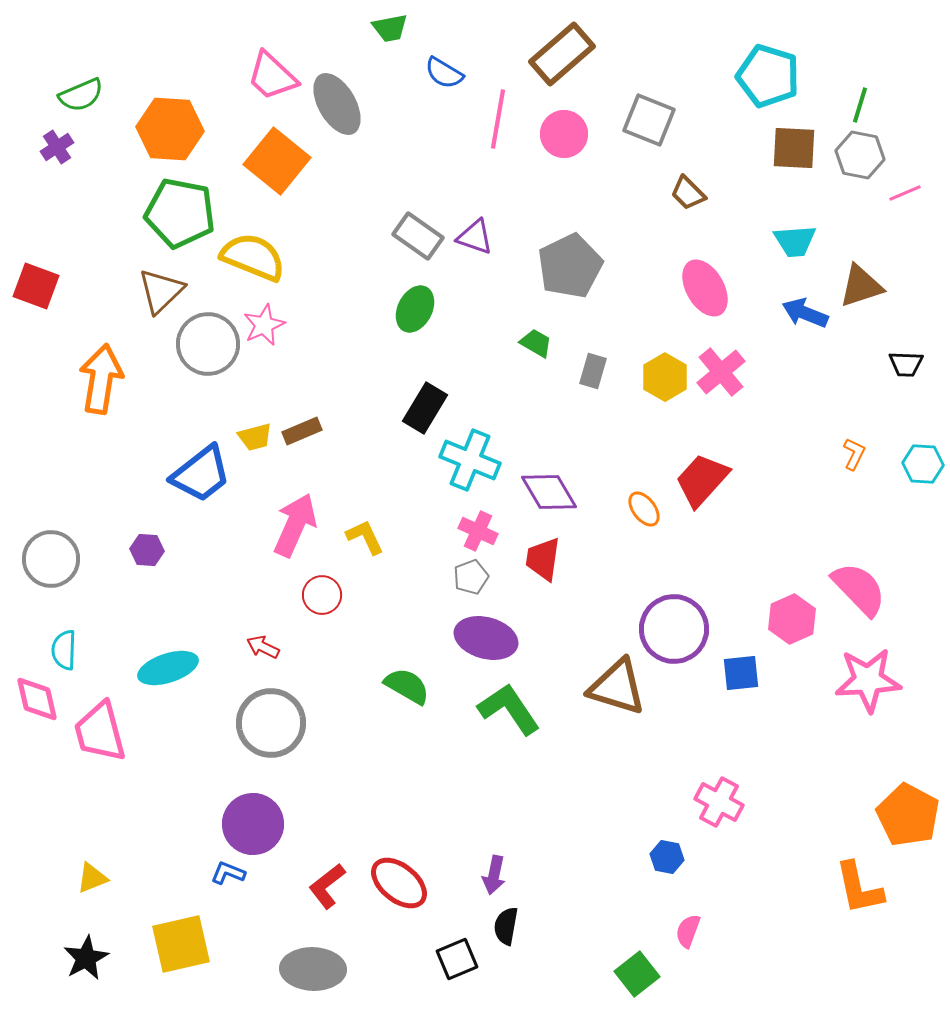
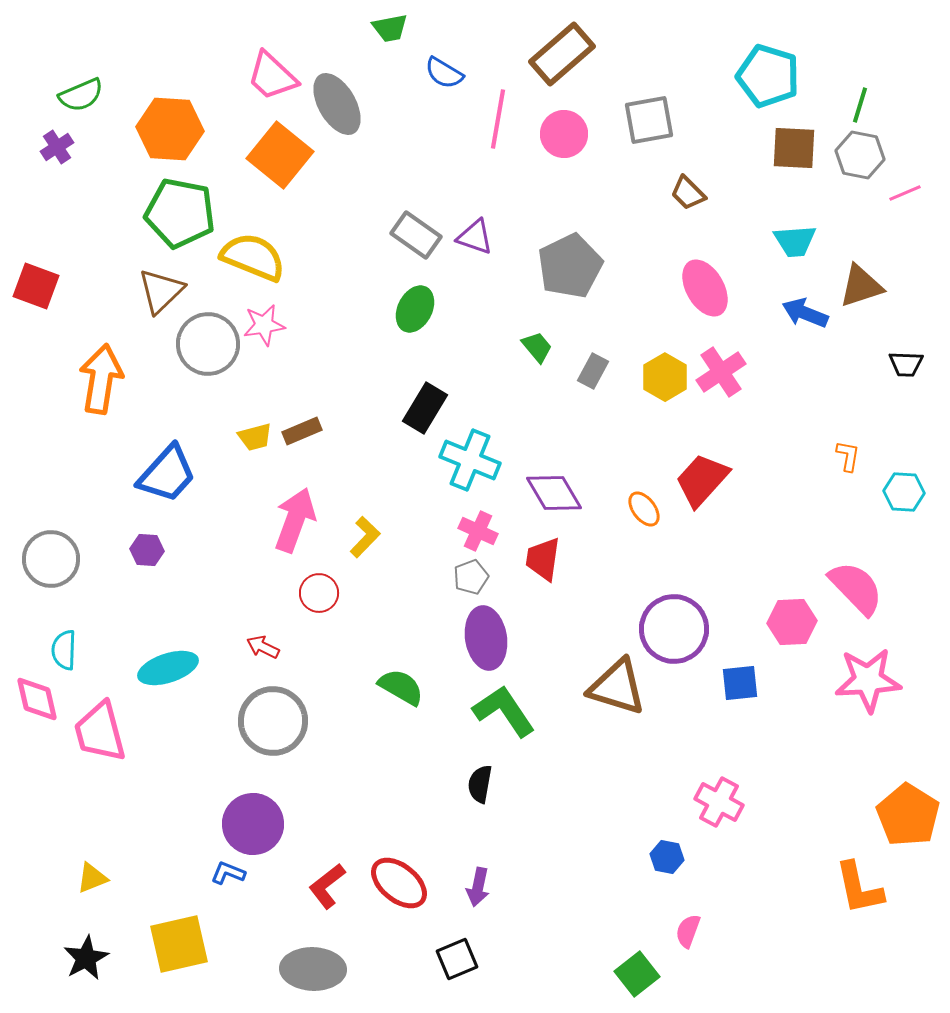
gray square at (649, 120): rotated 32 degrees counterclockwise
orange square at (277, 161): moved 3 px right, 6 px up
gray rectangle at (418, 236): moved 2 px left, 1 px up
pink star at (264, 325): rotated 15 degrees clockwise
green trapezoid at (536, 343): moved 1 px right, 4 px down; rotated 20 degrees clockwise
gray rectangle at (593, 371): rotated 12 degrees clockwise
pink cross at (721, 372): rotated 6 degrees clockwise
orange L-shape at (854, 454): moved 6 px left, 2 px down; rotated 16 degrees counterclockwise
cyan hexagon at (923, 464): moved 19 px left, 28 px down
blue trapezoid at (201, 474): moved 34 px left; rotated 10 degrees counterclockwise
purple diamond at (549, 492): moved 5 px right, 1 px down
pink arrow at (295, 525): moved 5 px up; rotated 4 degrees counterclockwise
yellow L-shape at (365, 537): rotated 69 degrees clockwise
pink semicircle at (859, 589): moved 3 px left, 1 px up
red circle at (322, 595): moved 3 px left, 2 px up
pink hexagon at (792, 619): moved 3 px down; rotated 21 degrees clockwise
purple ellipse at (486, 638): rotated 66 degrees clockwise
blue square at (741, 673): moved 1 px left, 10 px down
green semicircle at (407, 686): moved 6 px left, 1 px down
green L-shape at (509, 709): moved 5 px left, 2 px down
gray circle at (271, 723): moved 2 px right, 2 px up
orange pentagon at (908, 815): rotated 4 degrees clockwise
purple arrow at (494, 875): moved 16 px left, 12 px down
black semicircle at (506, 926): moved 26 px left, 142 px up
yellow square at (181, 944): moved 2 px left
